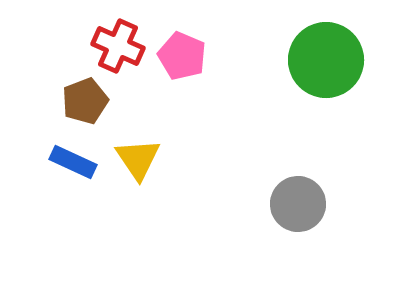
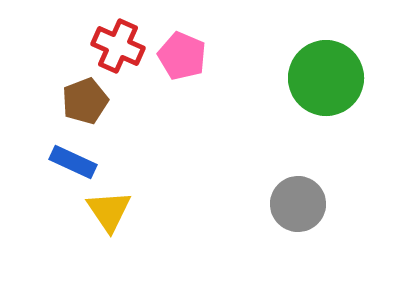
green circle: moved 18 px down
yellow triangle: moved 29 px left, 52 px down
